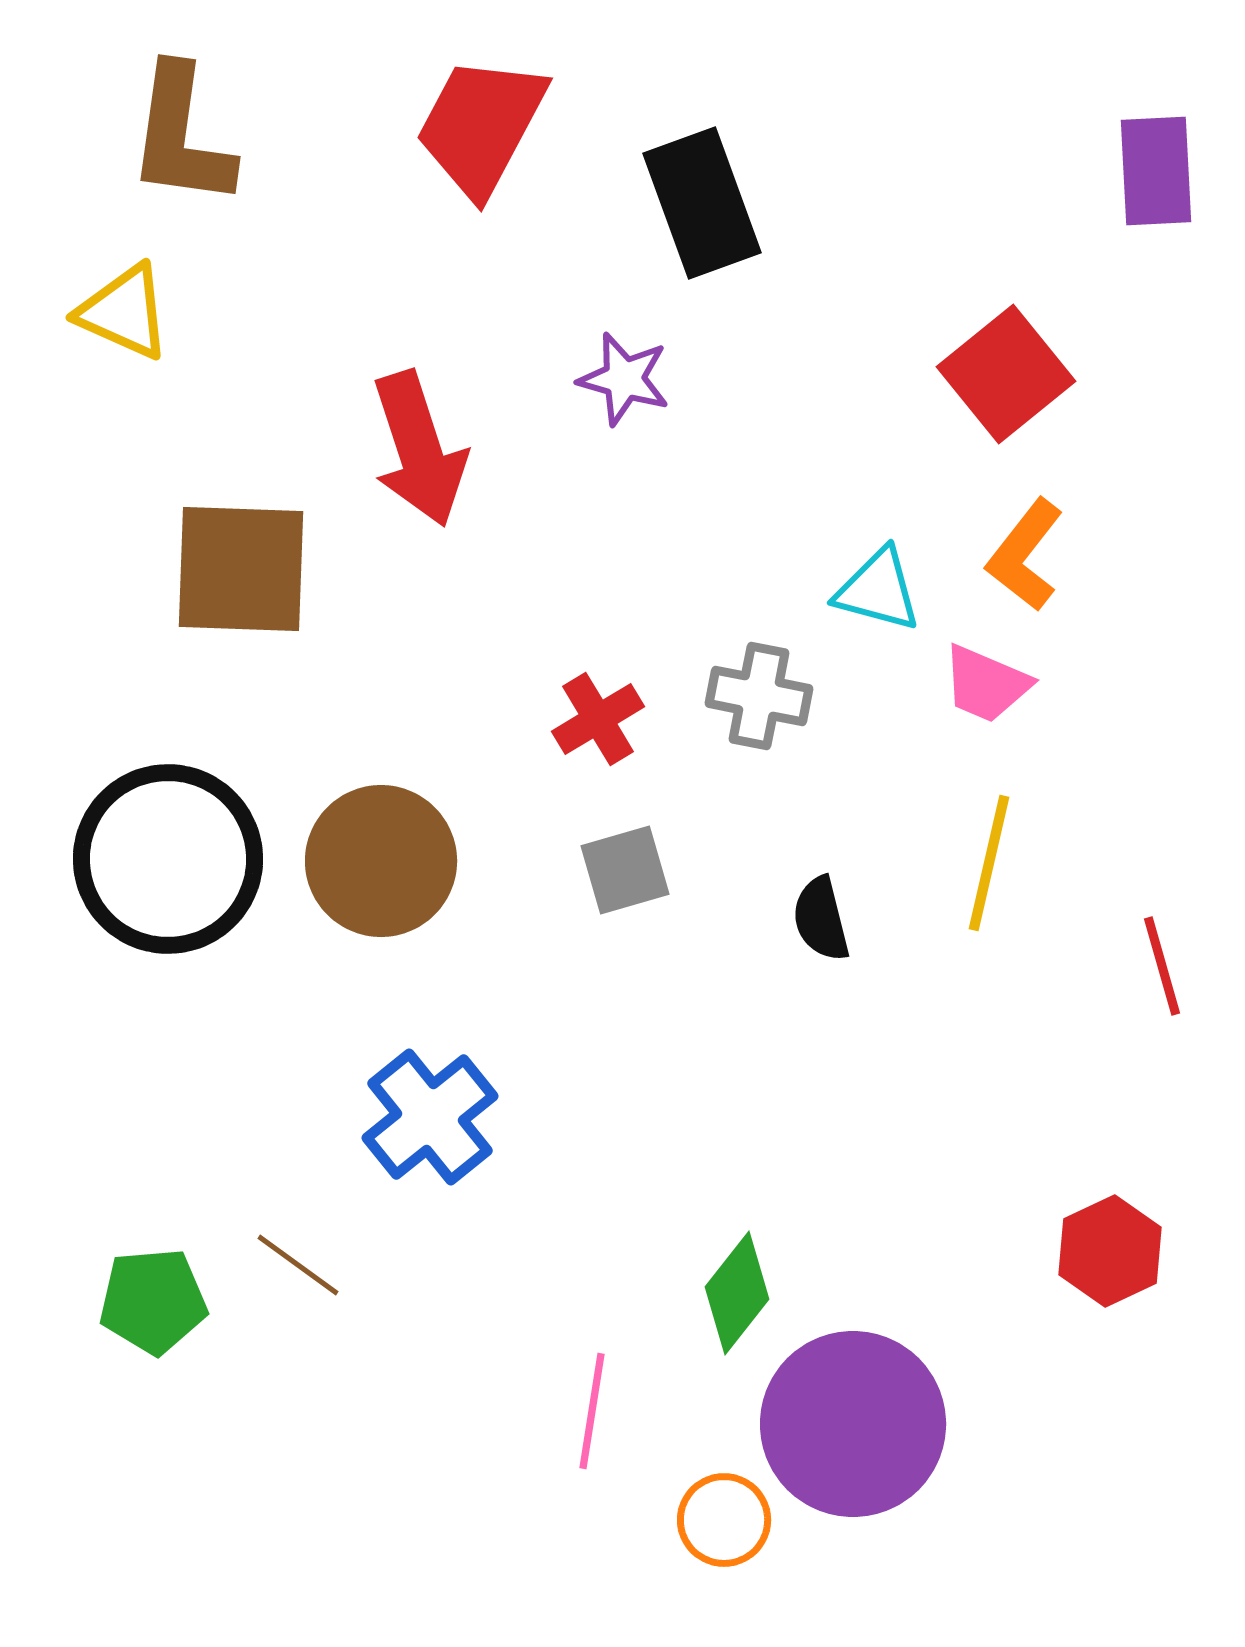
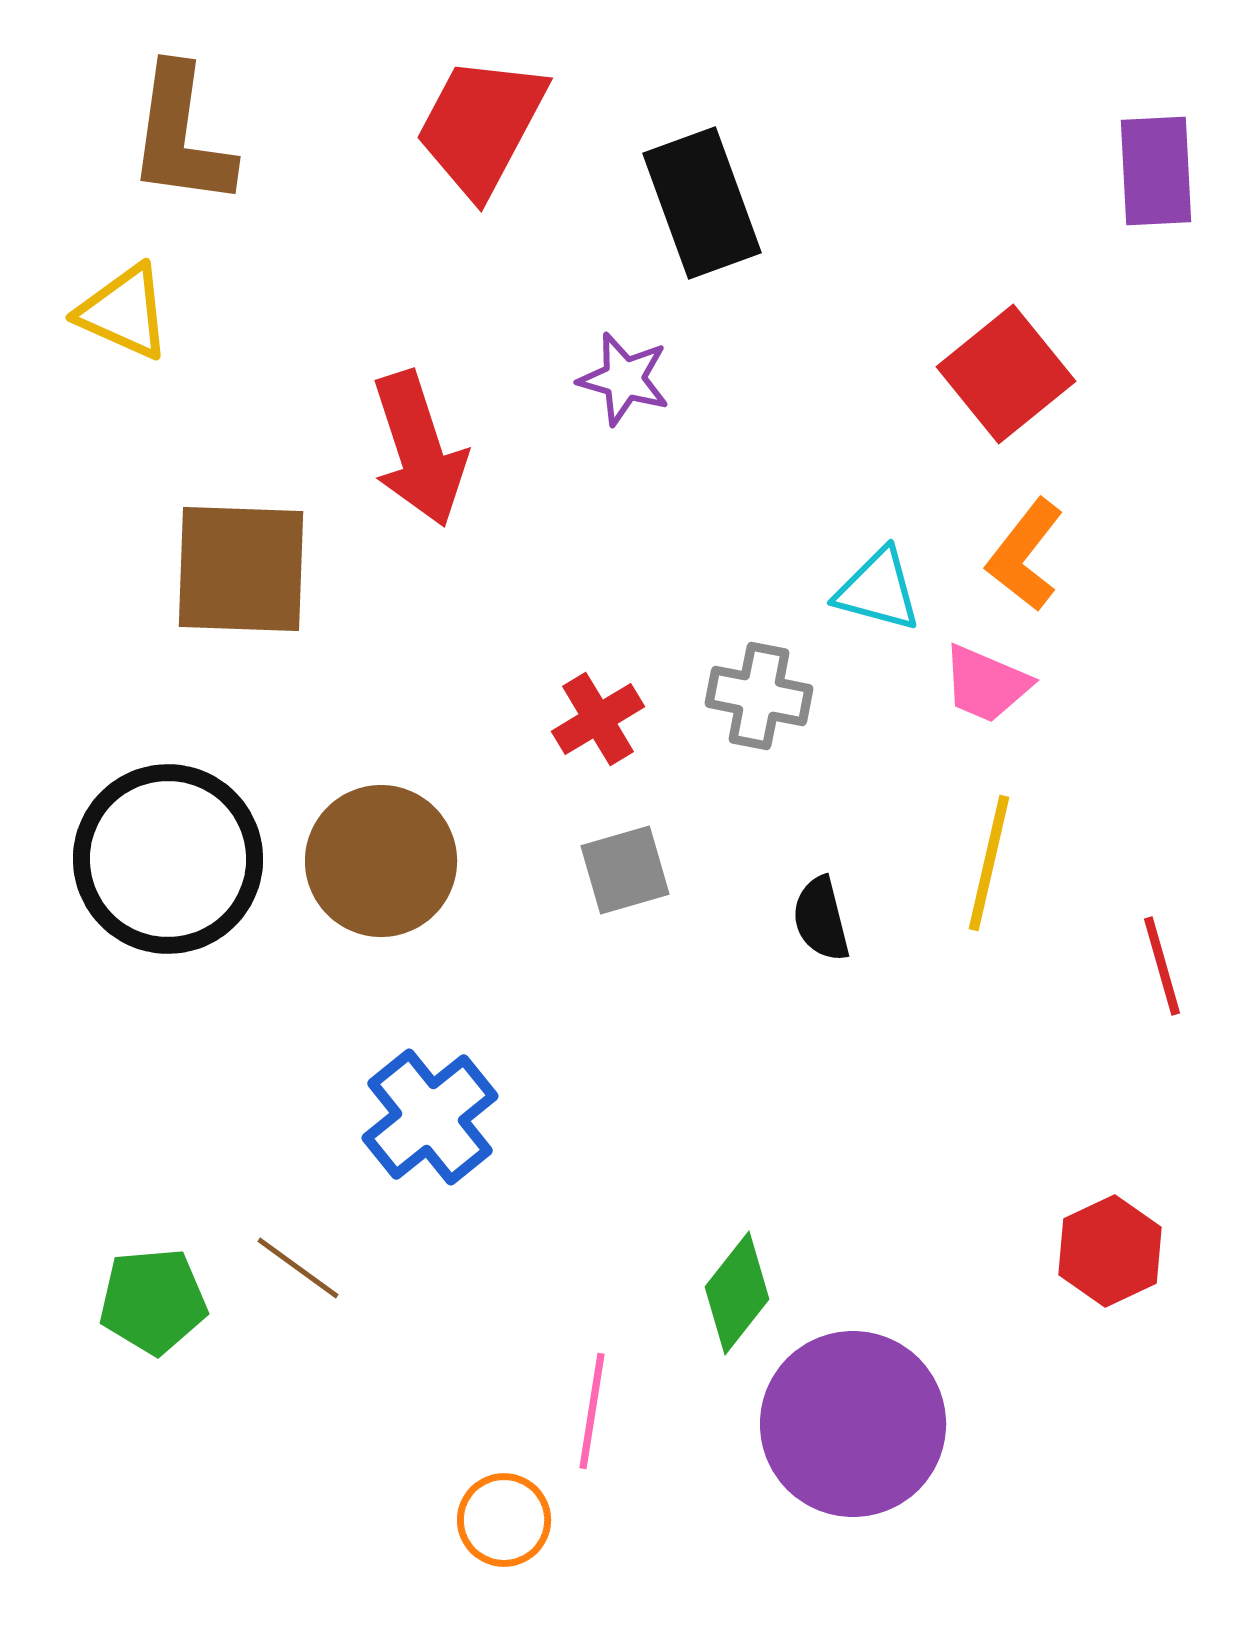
brown line: moved 3 px down
orange circle: moved 220 px left
